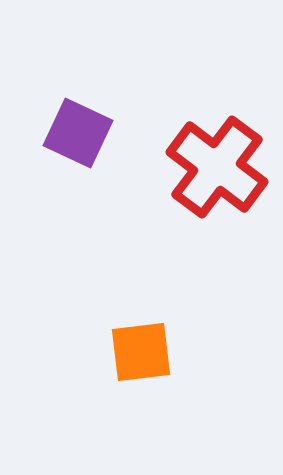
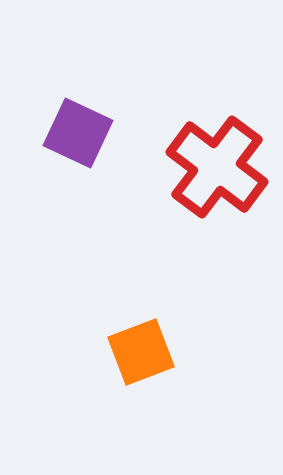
orange square: rotated 14 degrees counterclockwise
